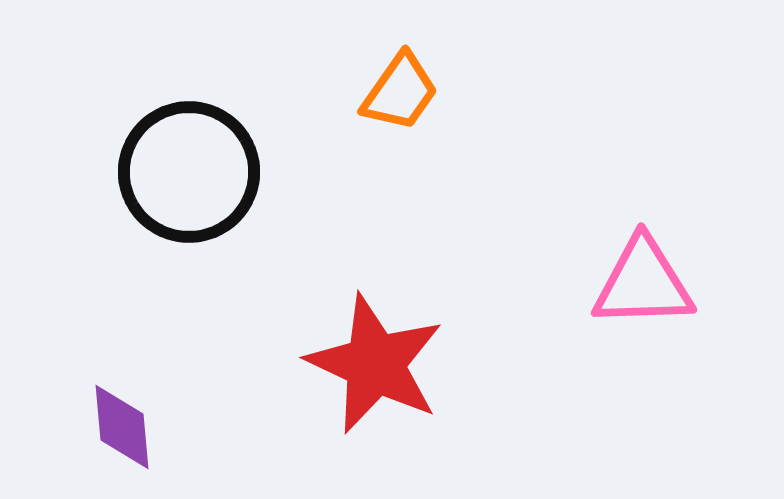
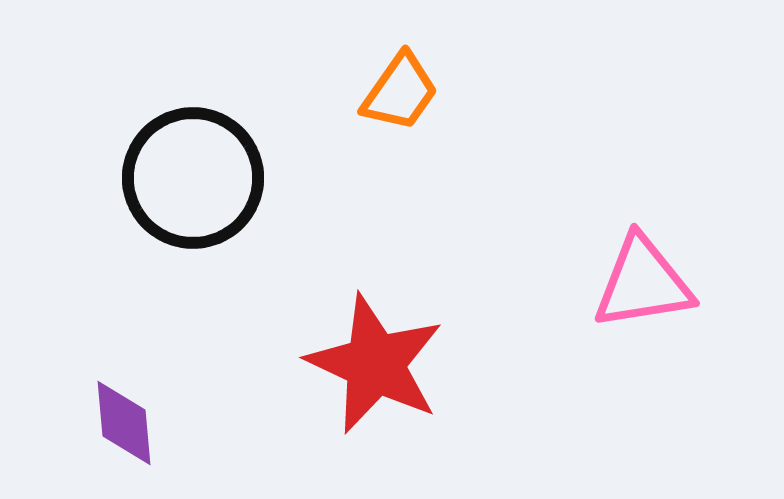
black circle: moved 4 px right, 6 px down
pink triangle: rotated 7 degrees counterclockwise
purple diamond: moved 2 px right, 4 px up
